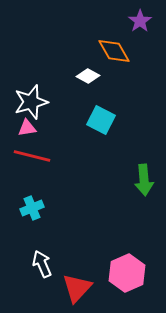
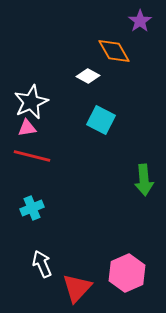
white star: rotated 8 degrees counterclockwise
